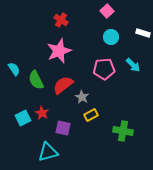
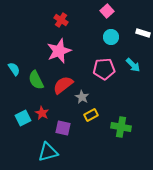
green cross: moved 2 px left, 4 px up
